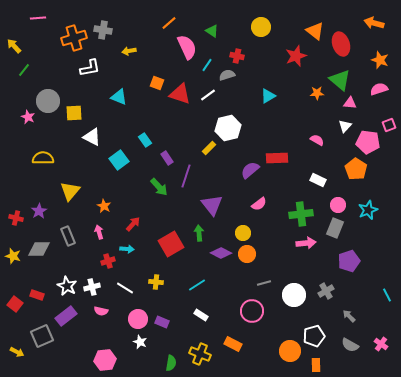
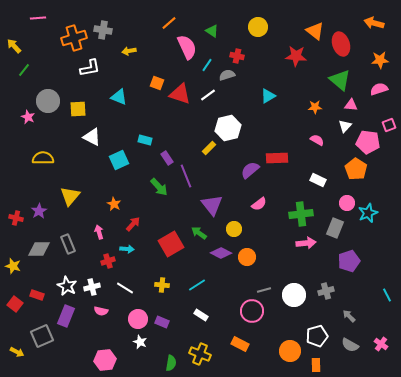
yellow circle at (261, 27): moved 3 px left
red star at (296, 56): rotated 25 degrees clockwise
orange star at (380, 60): rotated 24 degrees counterclockwise
orange star at (317, 93): moved 2 px left, 14 px down
pink triangle at (350, 103): moved 1 px right, 2 px down
yellow square at (74, 113): moved 4 px right, 4 px up
cyan rectangle at (145, 140): rotated 40 degrees counterclockwise
cyan square at (119, 160): rotated 12 degrees clockwise
purple line at (186, 176): rotated 40 degrees counterclockwise
yellow triangle at (70, 191): moved 5 px down
pink circle at (338, 205): moved 9 px right, 2 px up
orange star at (104, 206): moved 10 px right, 2 px up
cyan star at (368, 210): moved 3 px down
green arrow at (199, 233): rotated 49 degrees counterclockwise
yellow circle at (243, 233): moved 9 px left, 4 px up
gray rectangle at (68, 236): moved 8 px down
orange circle at (247, 254): moved 3 px down
yellow star at (13, 256): moved 10 px down
yellow cross at (156, 282): moved 6 px right, 3 px down
gray line at (264, 283): moved 7 px down
gray cross at (326, 291): rotated 14 degrees clockwise
purple rectangle at (66, 316): rotated 30 degrees counterclockwise
white pentagon at (314, 336): moved 3 px right
orange rectangle at (233, 344): moved 7 px right
